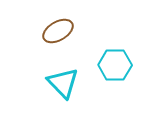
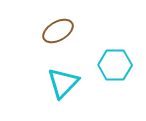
cyan triangle: rotated 28 degrees clockwise
